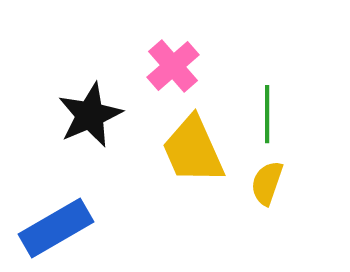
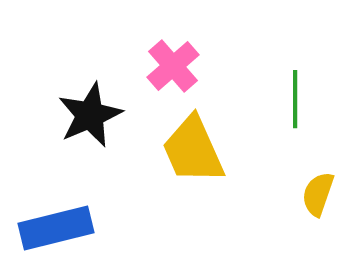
green line: moved 28 px right, 15 px up
yellow semicircle: moved 51 px right, 11 px down
blue rectangle: rotated 16 degrees clockwise
